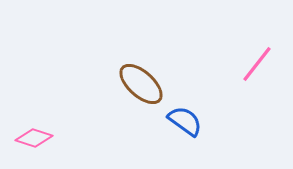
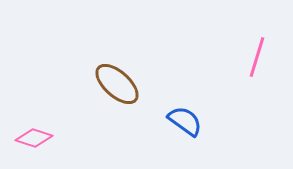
pink line: moved 7 px up; rotated 21 degrees counterclockwise
brown ellipse: moved 24 px left
